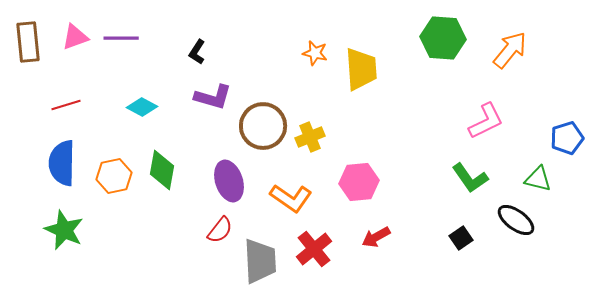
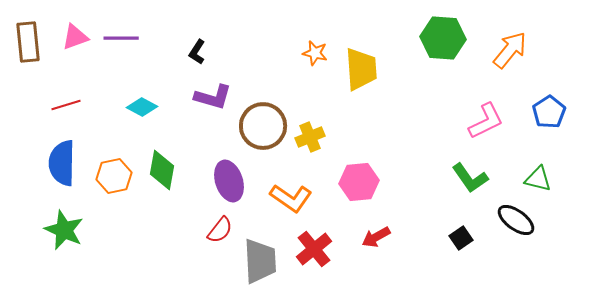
blue pentagon: moved 18 px left, 26 px up; rotated 16 degrees counterclockwise
